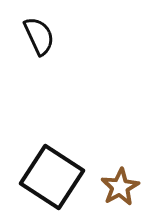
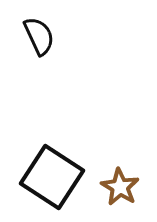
brown star: rotated 12 degrees counterclockwise
